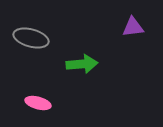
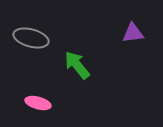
purple triangle: moved 6 px down
green arrow: moved 5 px left, 1 px down; rotated 124 degrees counterclockwise
